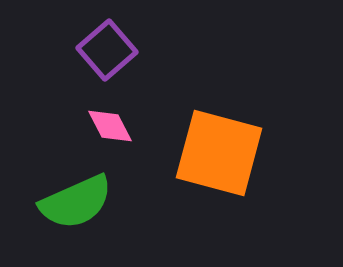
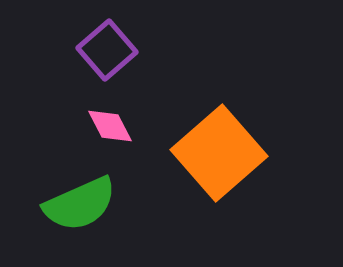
orange square: rotated 34 degrees clockwise
green semicircle: moved 4 px right, 2 px down
